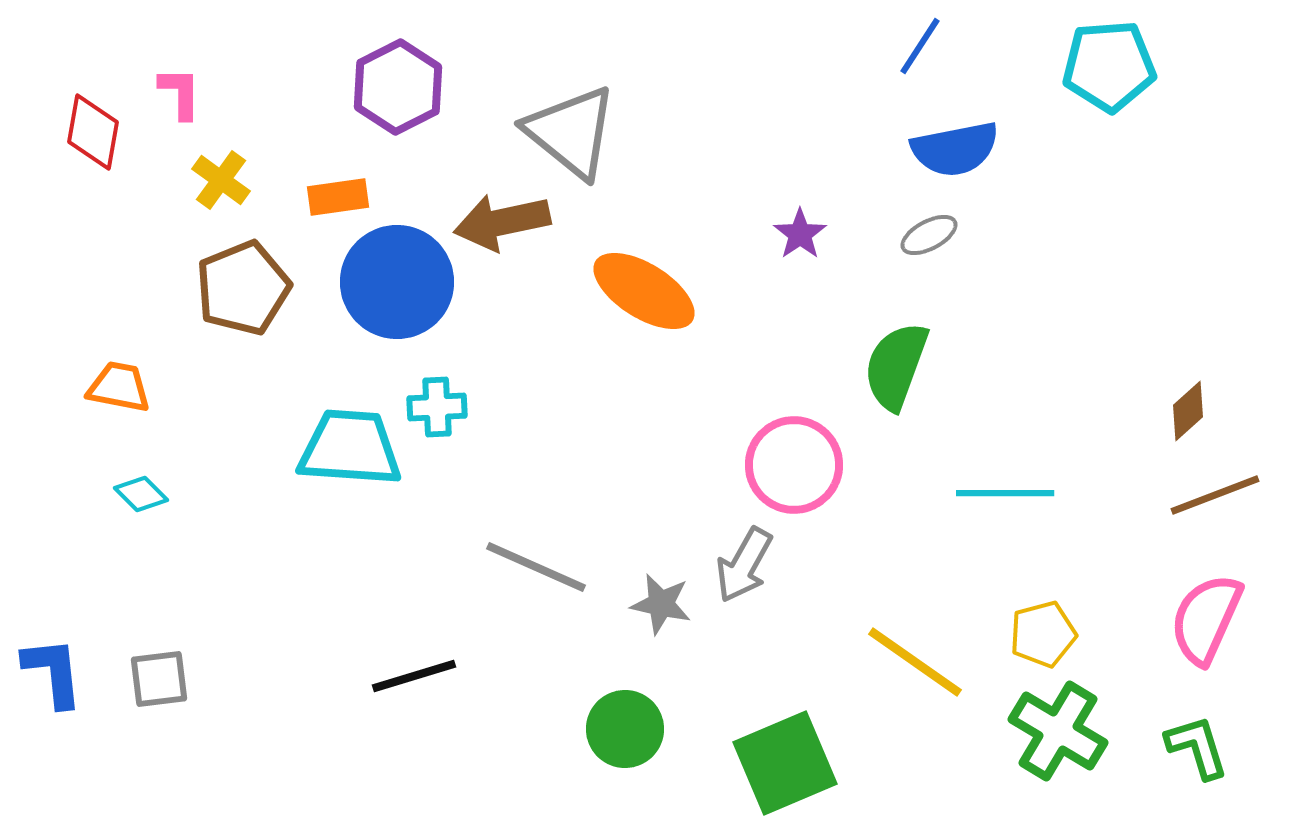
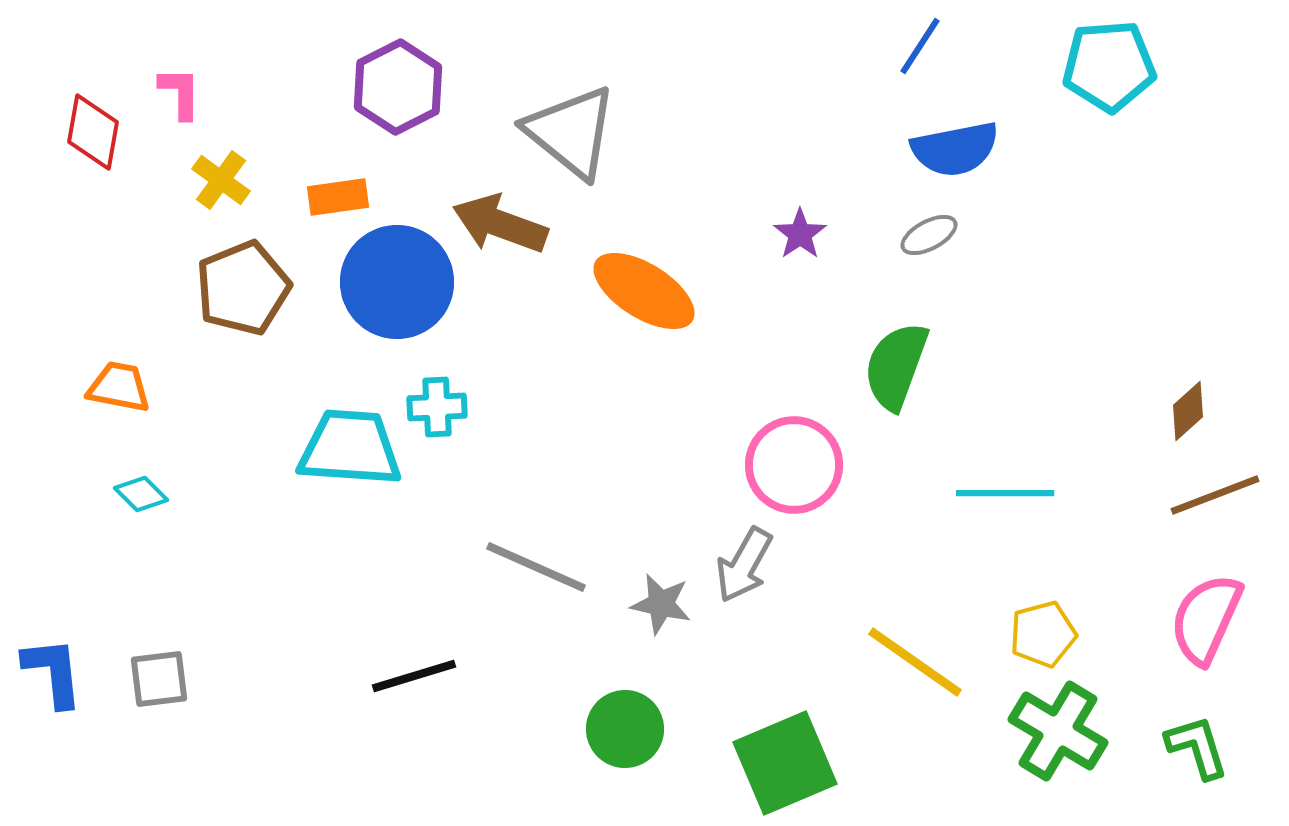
brown arrow: moved 2 px left, 2 px down; rotated 32 degrees clockwise
